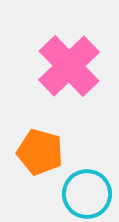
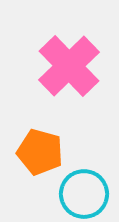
cyan circle: moved 3 px left
